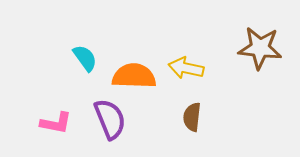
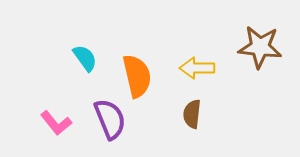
brown star: moved 1 px up
yellow arrow: moved 11 px right; rotated 12 degrees counterclockwise
orange semicircle: moved 3 px right; rotated 75 degrees clockwise
brown semicircle: moved 3 px up
pink L-shape: rotated 40 degrees clockwise
